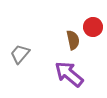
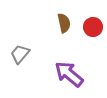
brown semicircle: moved 9 px left, 17 px up
